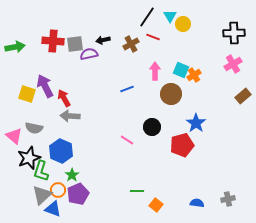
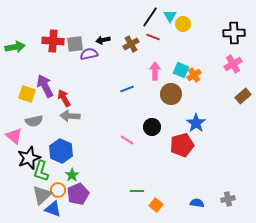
black line: moved 3 px right
gray semicircle: moved 7 px up; rotated 24 degrees counterclockwise
